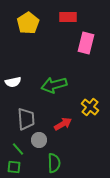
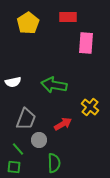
pink rectangle: rotated 10 degrees counterclockwise
green arrow: rotated 25 degrees clockwise
gray trapezoid: rotated 25 degrees clockwise
